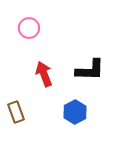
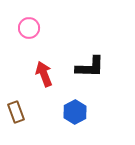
black L-shape: moved 3 px up
